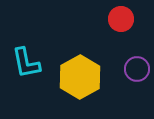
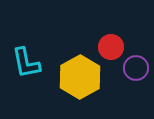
red circle: moved 10 px left, 28 px down
purple circle: moved 1 px left, 1 px up
